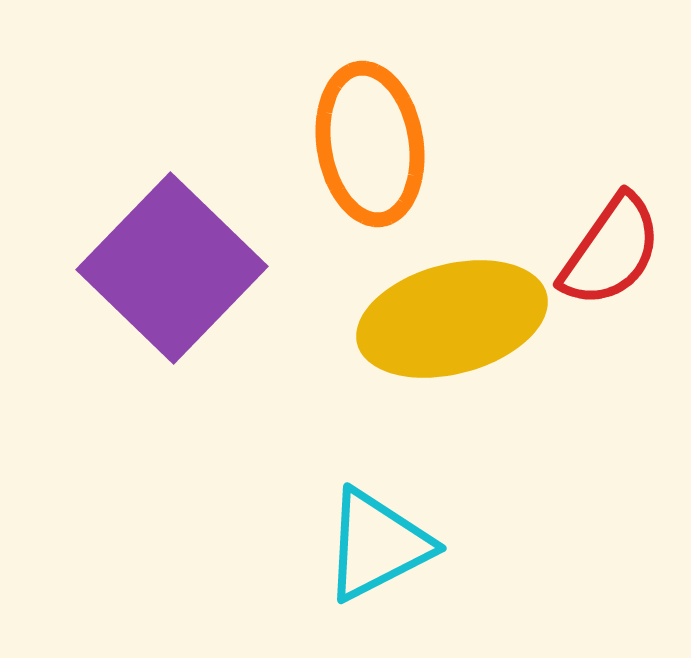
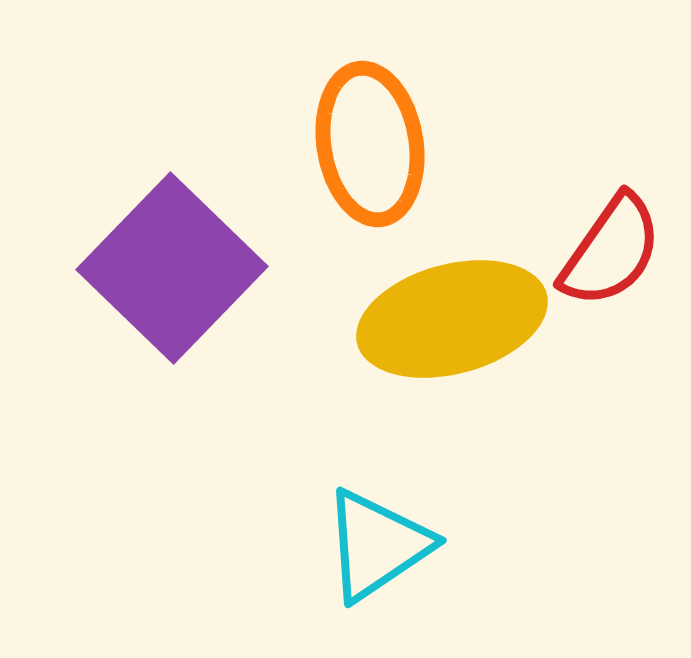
cyan triangle: rotated 7 degrees counterclockwise
